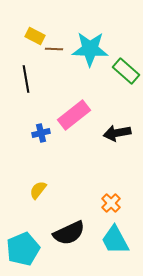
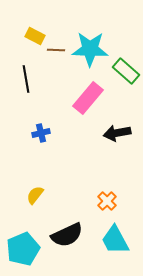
brown line: moved 2 px right, 1 px down
pink rectangle: moved 14 px right, 17 px up; rotated 12 degrees counterclockwise
yellow semicircle: moved 3 px left, 5 px down
orange cross: moved 4 px left, 2 px up
black semicircle: moved 2 px left, 2 px down
